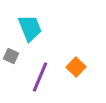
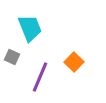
gray square: moved 1 px right, 1 px down
orange square: moved 2 px left, 5 px up
